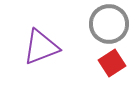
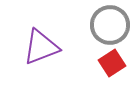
gray circle: moved 1 px right, 1 px down
